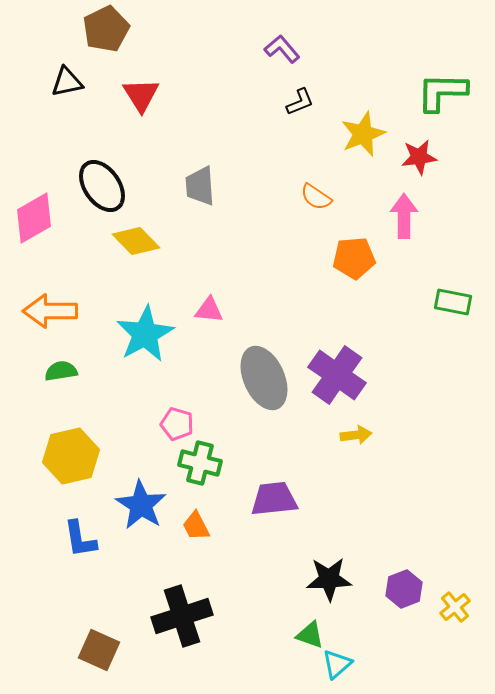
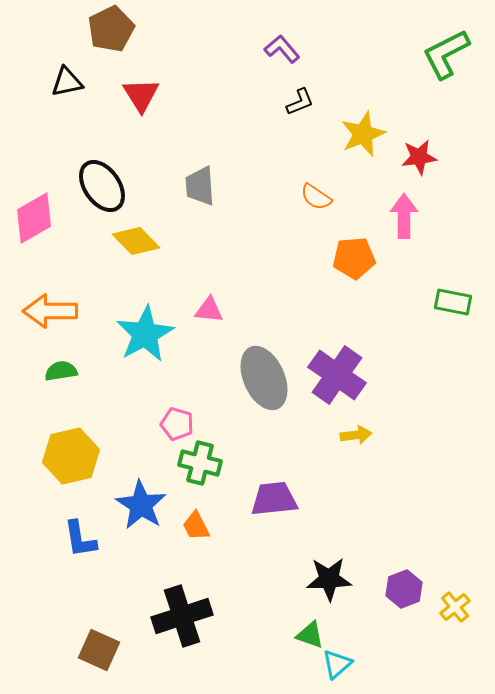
brown pentagon: moved 5 px right
green L-shape: moved 4 px right, 38 px up; rotated 28 degrees counterclockwise
